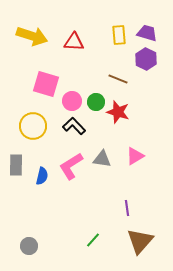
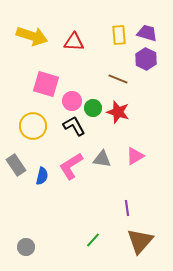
green circle: moved 3 px left, 6 px down
black L-shape: rotated 15 degrees clockwise
gray rectangle: rotated 35 degrees counterclockwise
gray circle: moved 3 px left, 1 px down
